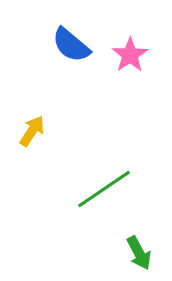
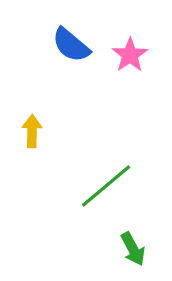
yellow arrow: rotated 32 degrees counterclockwise
green line: moved 2 px right, 3 px up; rotated 6 degrees counterclockwise
green arrow: moved 6 px left, 4 px up
